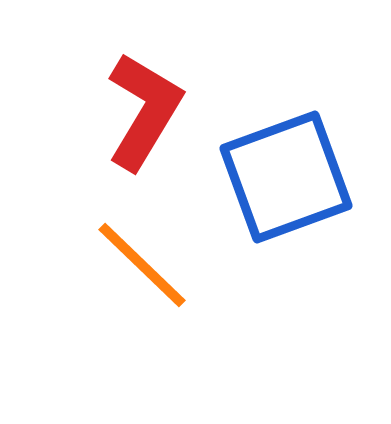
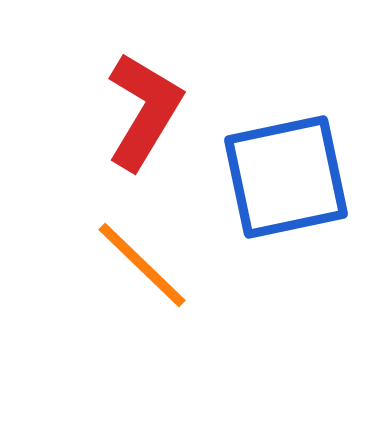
blue square: rotated 8 degrees clockwise
